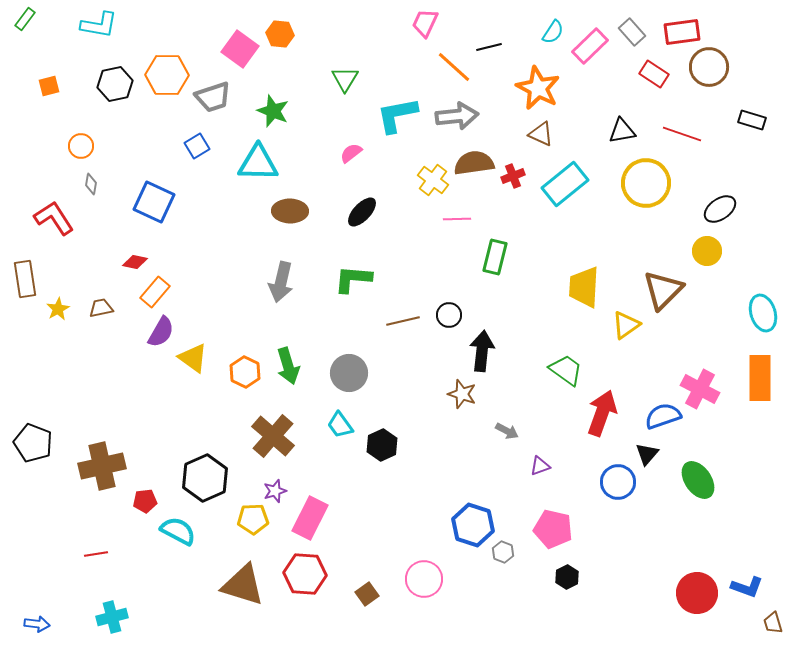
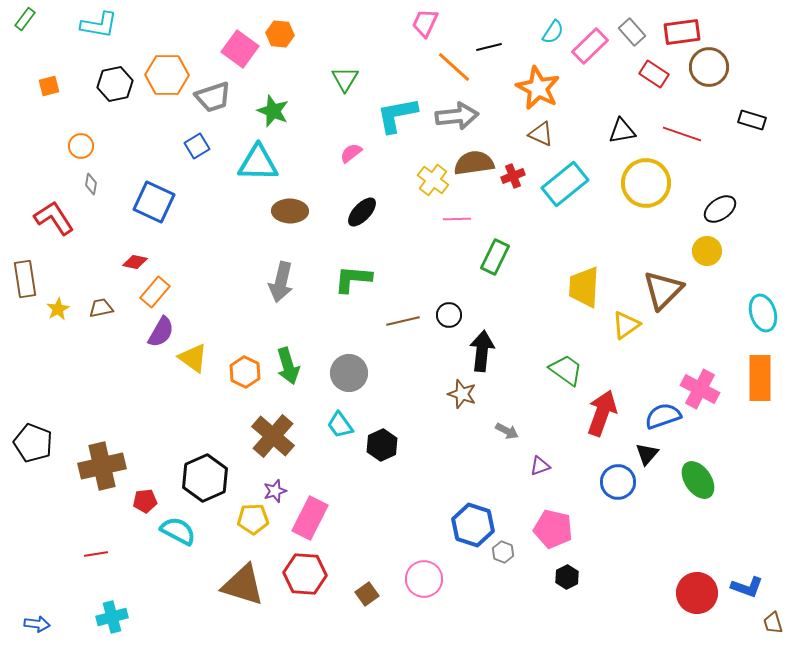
green rectangle at (495, 257): rotated 12 degrees clockwise
